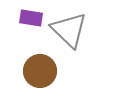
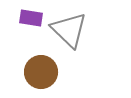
brown circle: moved 1 px right, 1 px down
